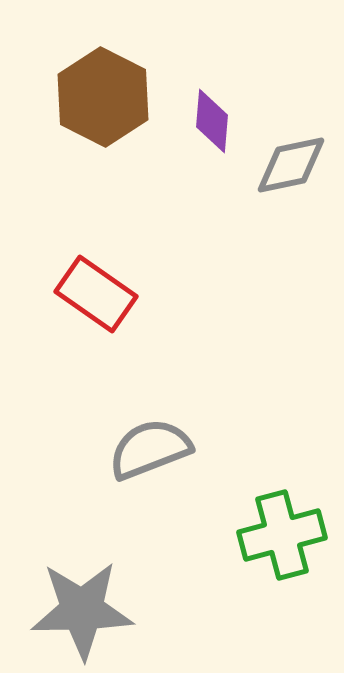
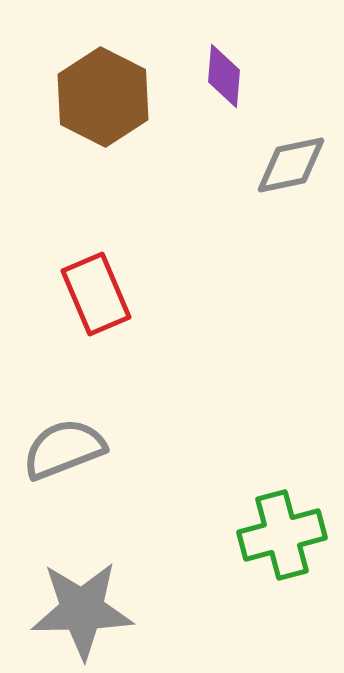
purple diamond: moved 12 px right, 45 px up
red rectangle: rotated 32 degrees clockwise
gray semicircle: moved 86 px left
